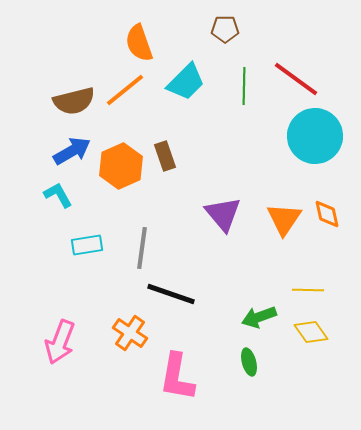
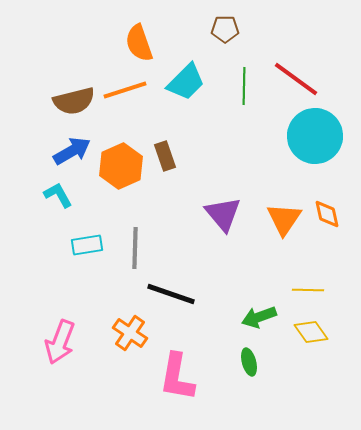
orange line: rotated 21 degrees clockwise
gray line: moved 7 px left; rotated 6 degrees counterclockwise
